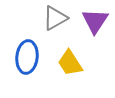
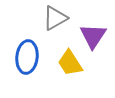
purple triangle: moved 2 px left, 15 px down
